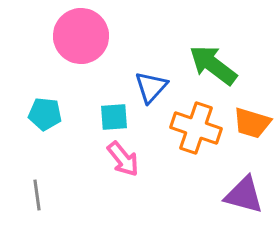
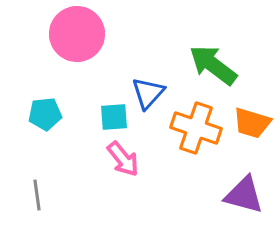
pink circle: moved 4 px left, 2 px up
blue triangle: moved 3 px left, 6 px down
cyan pentagon: rotated 12 degrees counterclockwise
